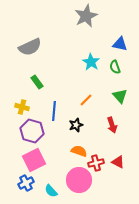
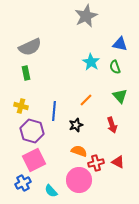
green rectangle: moved 11 px left, 9 px up; rotated 24 degrees clockwise
yellow cross: moved 1 px left, 1 px up
blue cross: moved 3 px left
